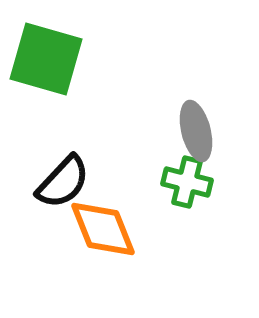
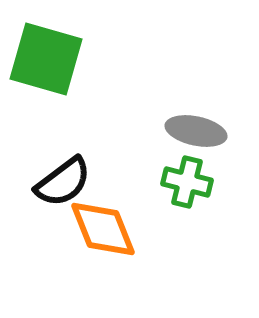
gray ellipse: rotated 64 degrees counterclockwise
black semicircle: rotated 10 degrees clockwise
